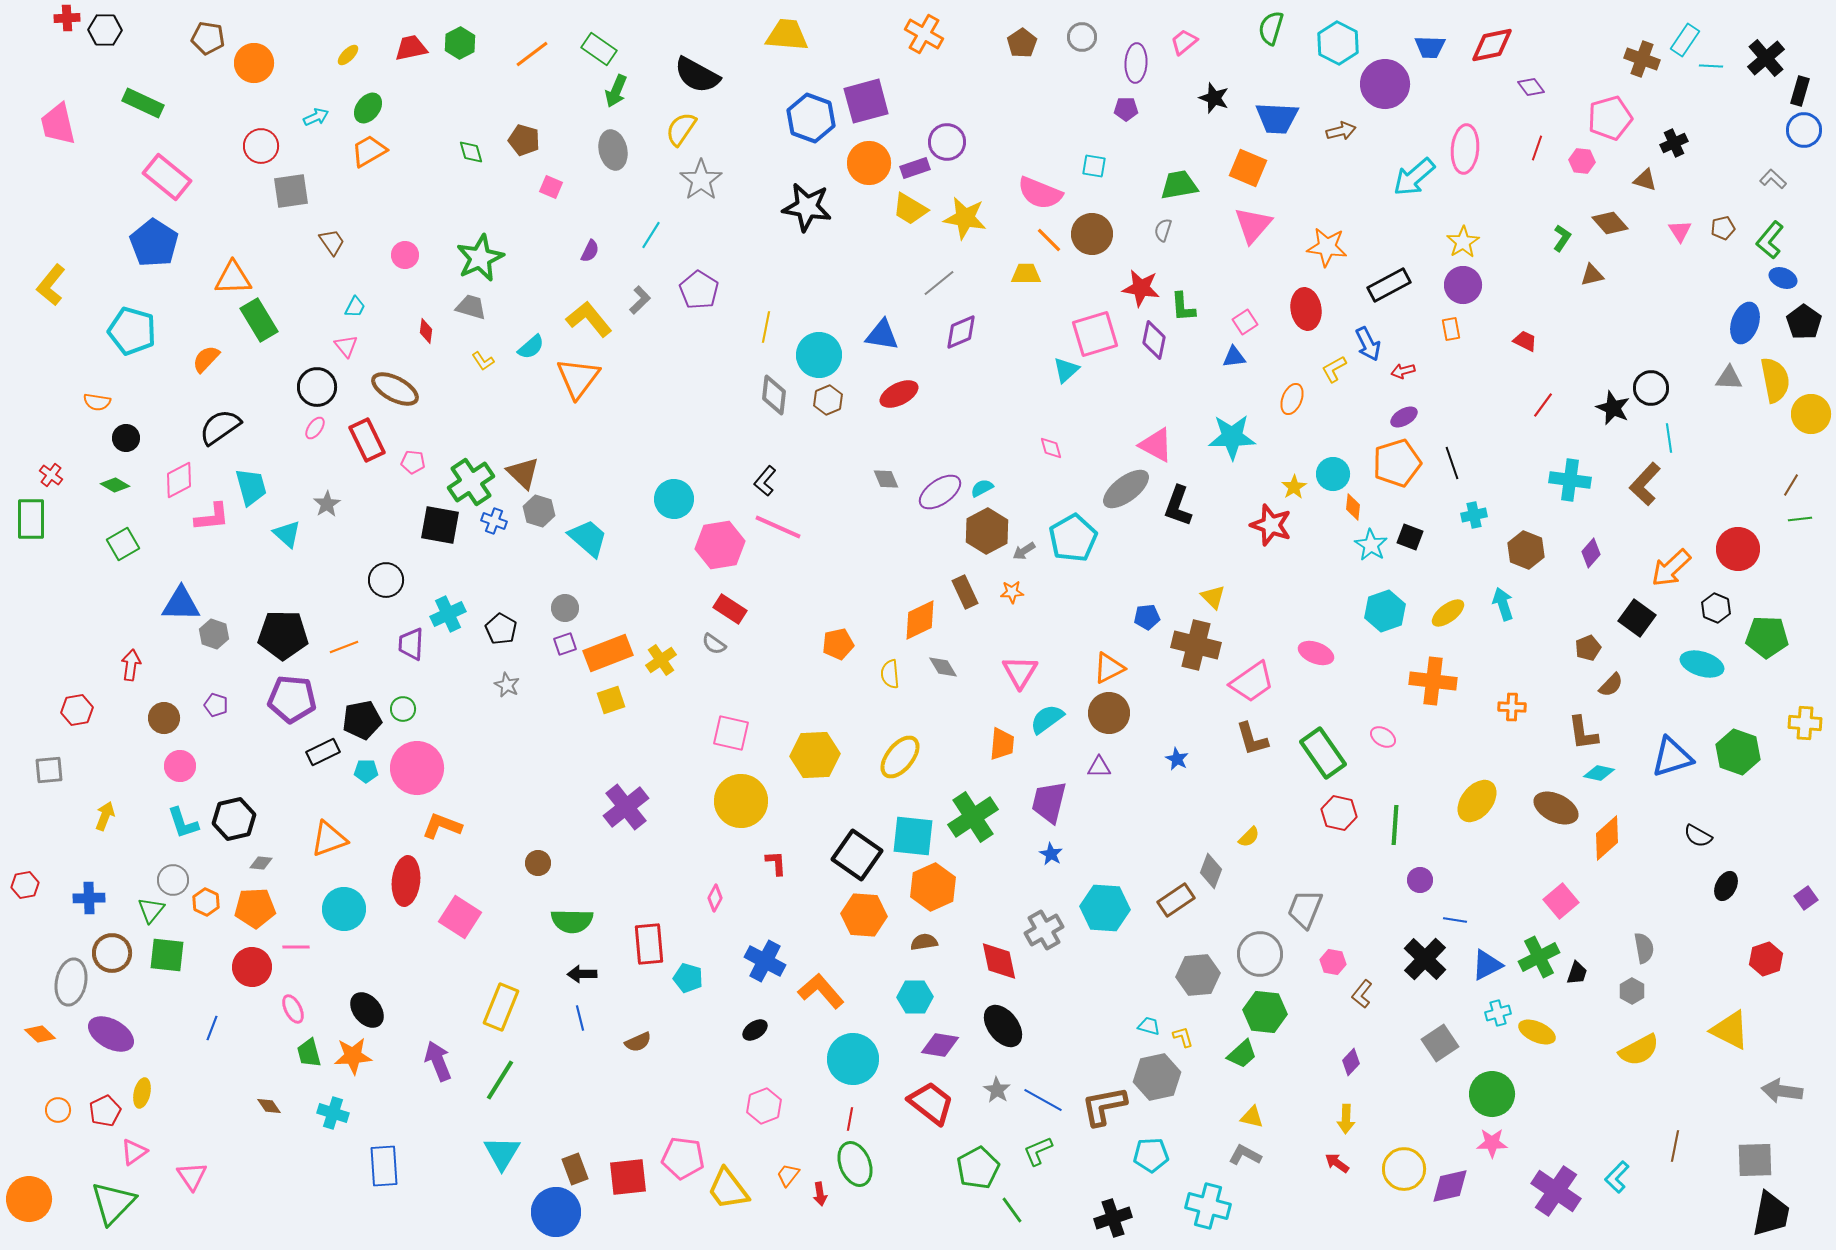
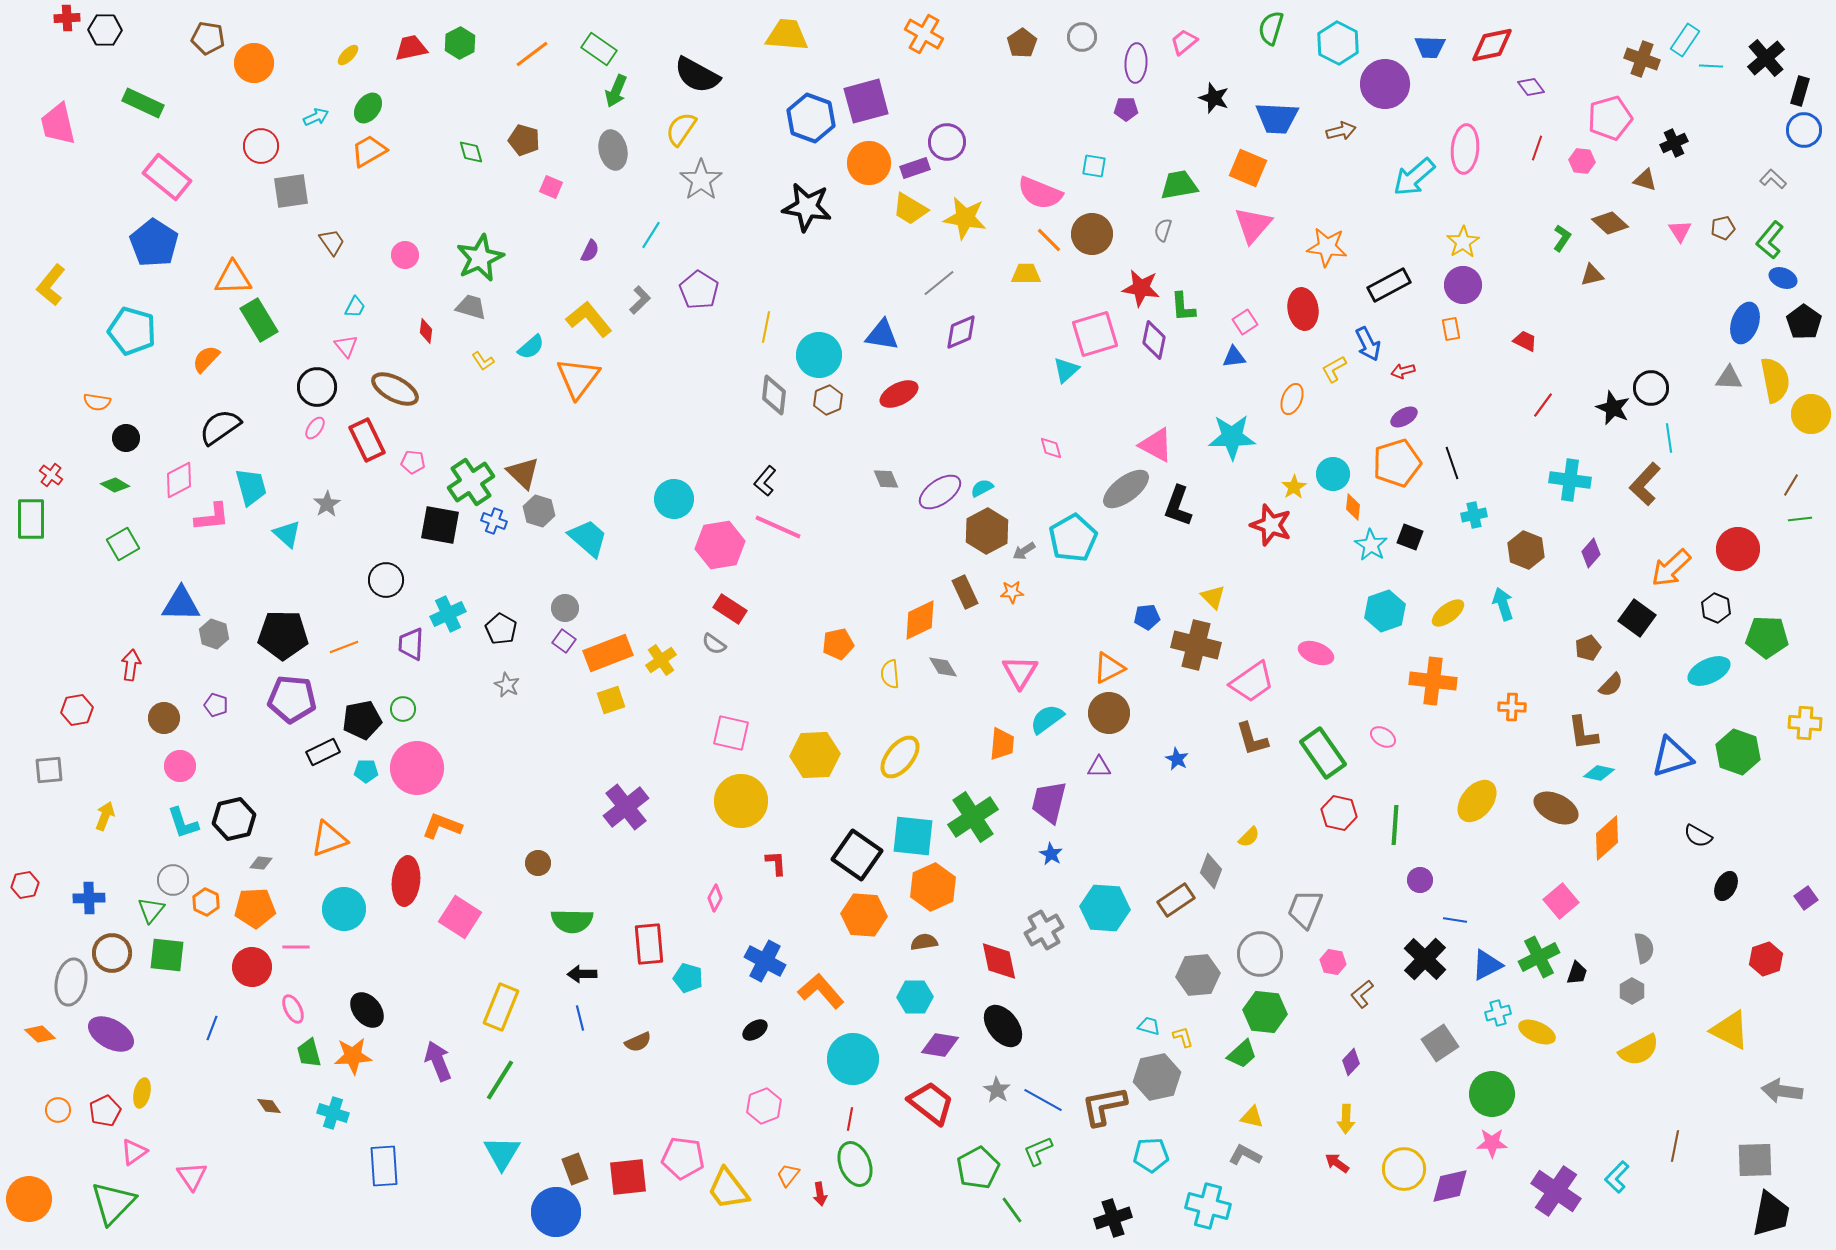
brown diamond at (1610, 223): rotated 6 degrees counterclockwise
red ellipse at (1306, 309): moved 3 px left
purple square at (565, 644): moved 1 px left, 3 px up; rotated 35 degrees counterclockwise
cyan ellipse at (1702, 664): moved 7 px right, 7 px down; rotated 42 degrees counterclockwise
brown L-shape at (1362, 994): rotated 12 degrees clockwise
